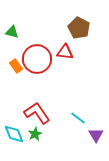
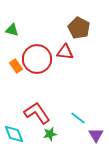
green triangle: moved 2 px up
green star: moved 15 px right; rotated 16 degrees clockwise
